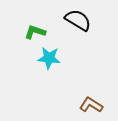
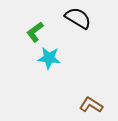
black semicircle: moved 2 px up
green L-shape: rotated 55 degrees counterclockwise
